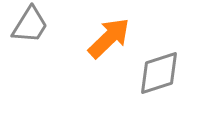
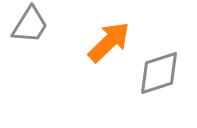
orange arrow: moved 4 px down
